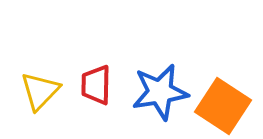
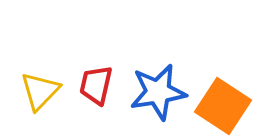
red trapezoid: rotated 12 degrees clockwise
blue star: moved 2 px left
